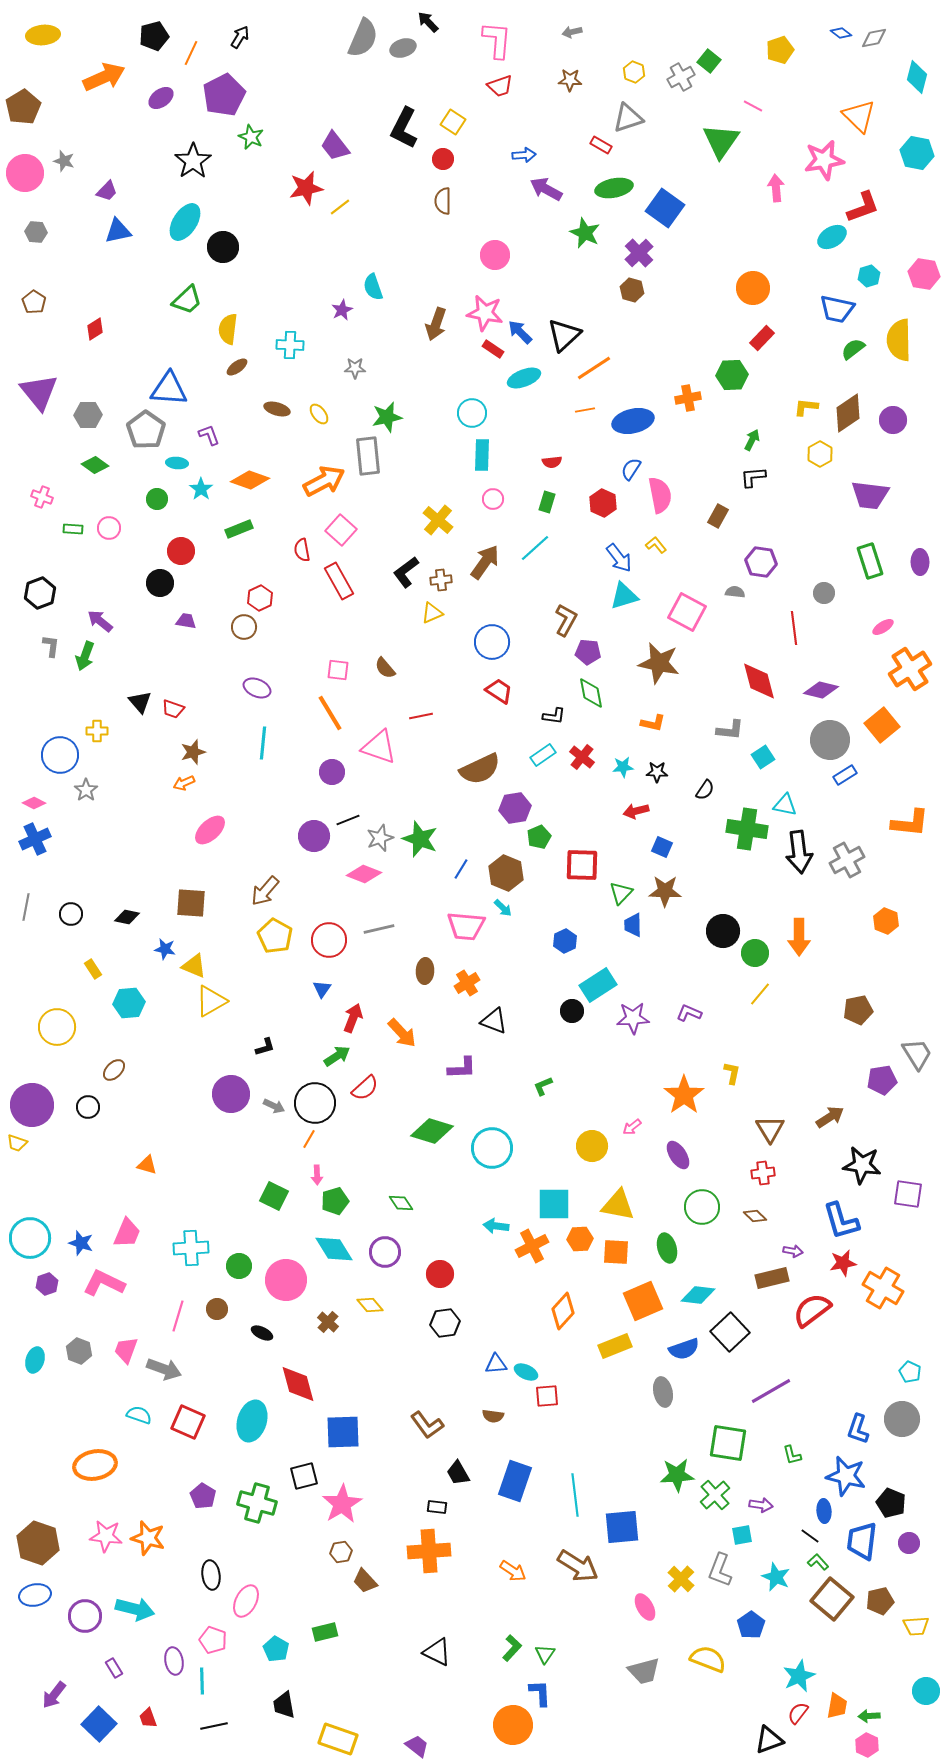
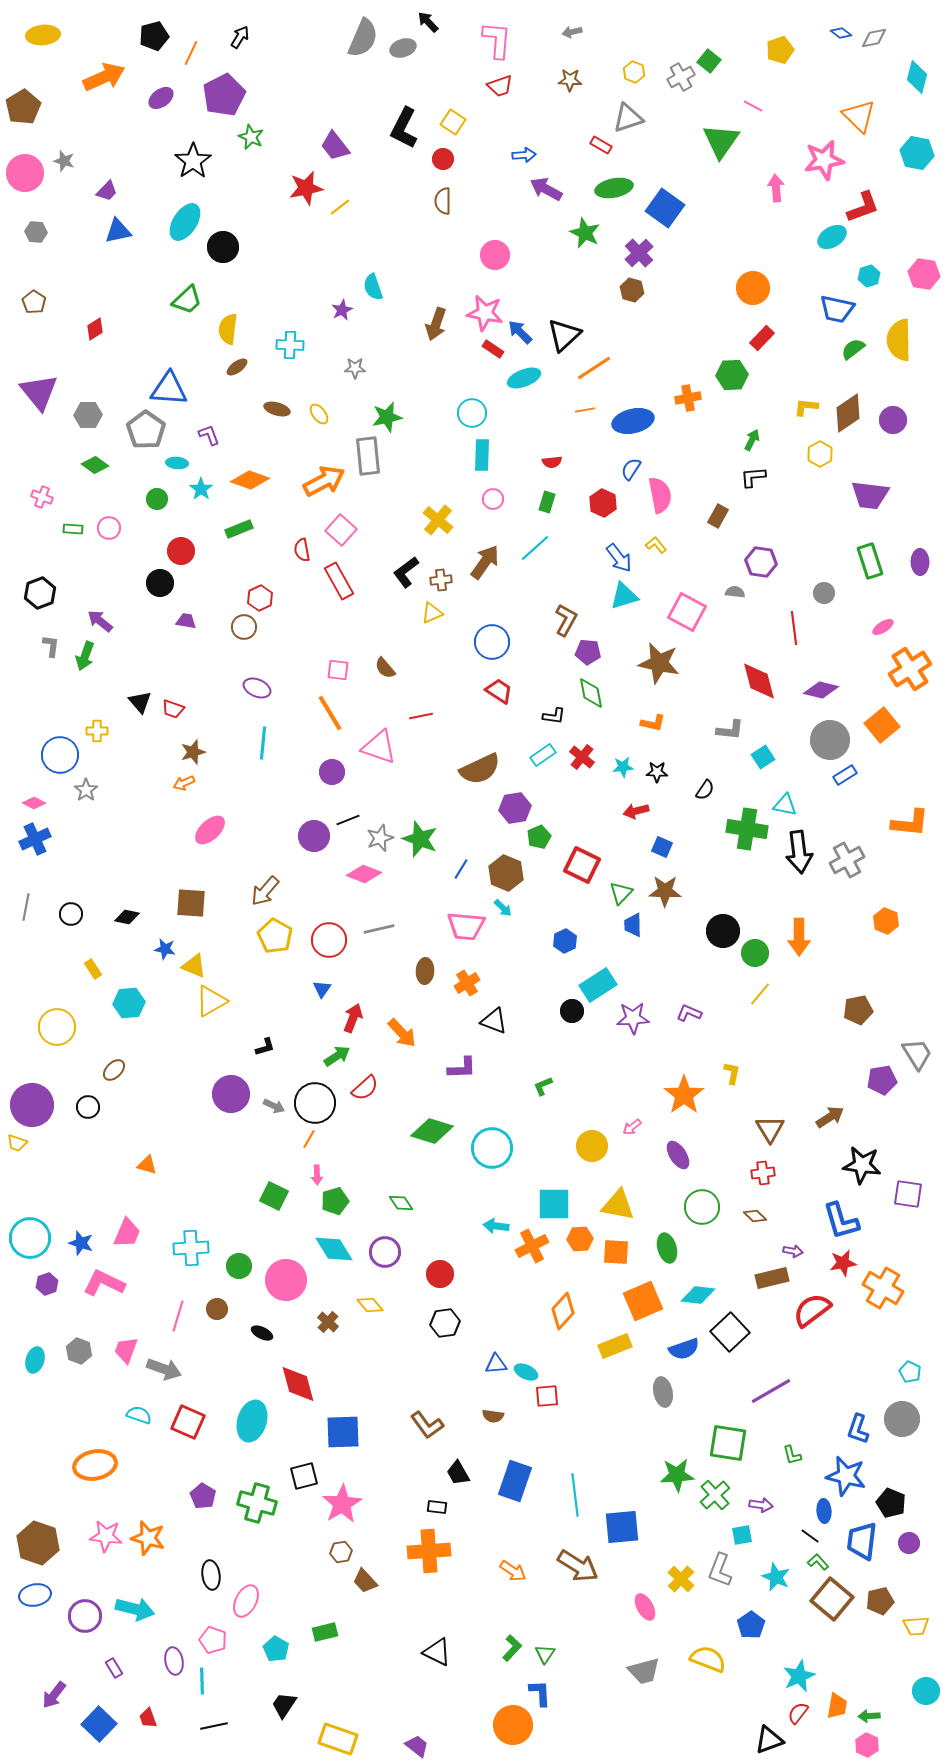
red square at (582, 865): rotated 24 degrees clockwise
black trapezoid at (284, 1705): rotated 44 degrees clockwise
